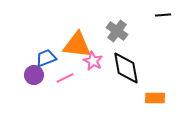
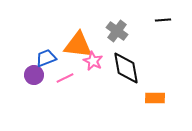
black line: moved 5 px down
orange triangle: moved 1 px right
